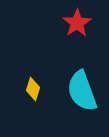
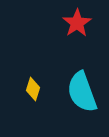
cyan semicircle: moved 1 px down
